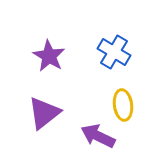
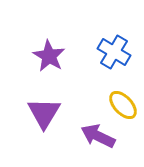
yellow ellipse: rotated 36 degrees counterclockwise
purple triangle: rotated 21 degrees counterclockwise
